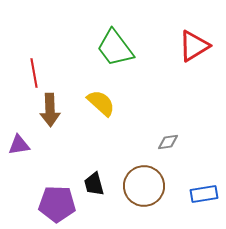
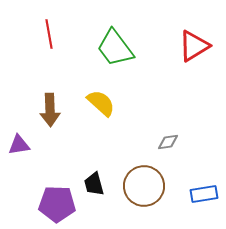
red line: moved 15 px right, 39 px up
